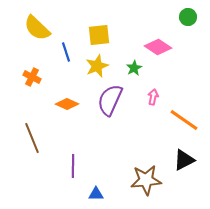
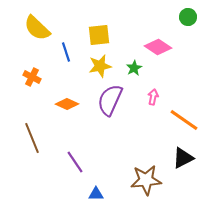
yellow star: moved 3 px right; rotated 10 degrees clockwise
black triangle: moved 1 px left, 2 px up
purple line: moved 2 px right, 4 px up; rotated 35 degrees counterclockwise
